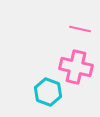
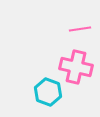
pink line: rotated 20 degrees counterclockwise
